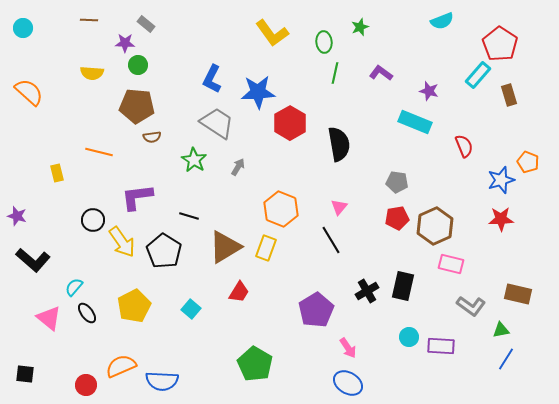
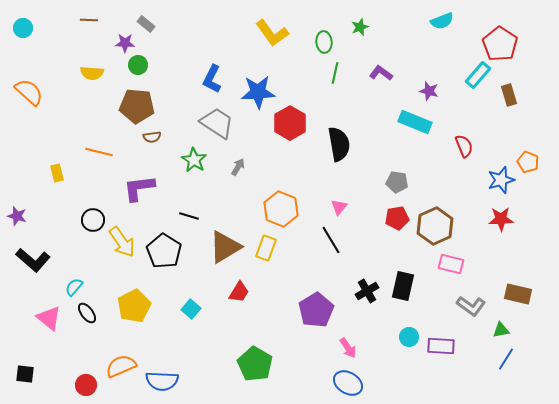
purple L-shape at (137, 197): moved 2 px right, 9 px up
